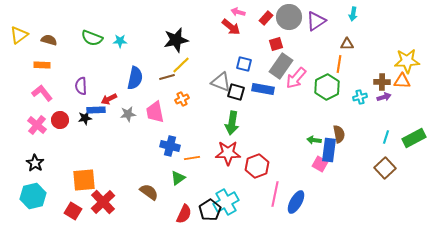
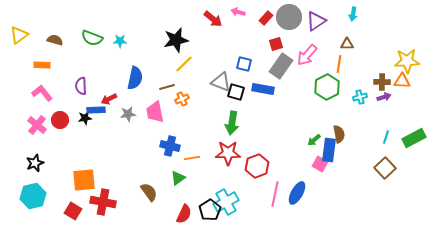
red arrow at (231, 27): moved 18 px left, 8 px up
brown semicircle at (49, 40): moved 6 px right
yellow line at (181, 65): moved 3 px right, 1 px up
brown line at (167, 77): moved 10 px down
pink arrow at (296, 78): moved 11 px right, 23 px up
green arrow at (314, 140): rotated 48 degrees counterclockwise
black star at (35, 163): rotated 18 degrees clockwise
brown semicircle at (149, 192): rotated 18 degrees clockwise
red cross at (103, 202): rotated 35 degrees counterclockwise
blue ellipse at (296, 202): moved 1 px right, 9 px up
